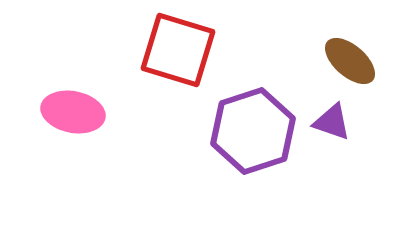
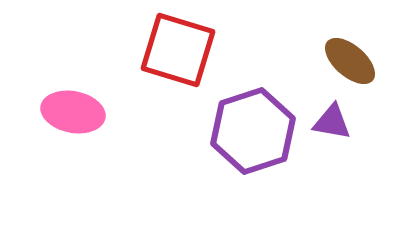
purple triangle: rotated 9 degrees counterclockwise
